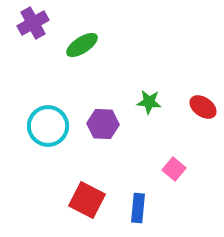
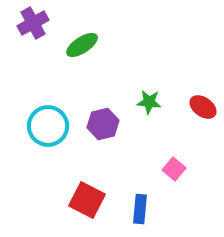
purple hexagon: rotated 16 degrees counterclockwise
blue rectangle: moved 2 px right, 1 px down
